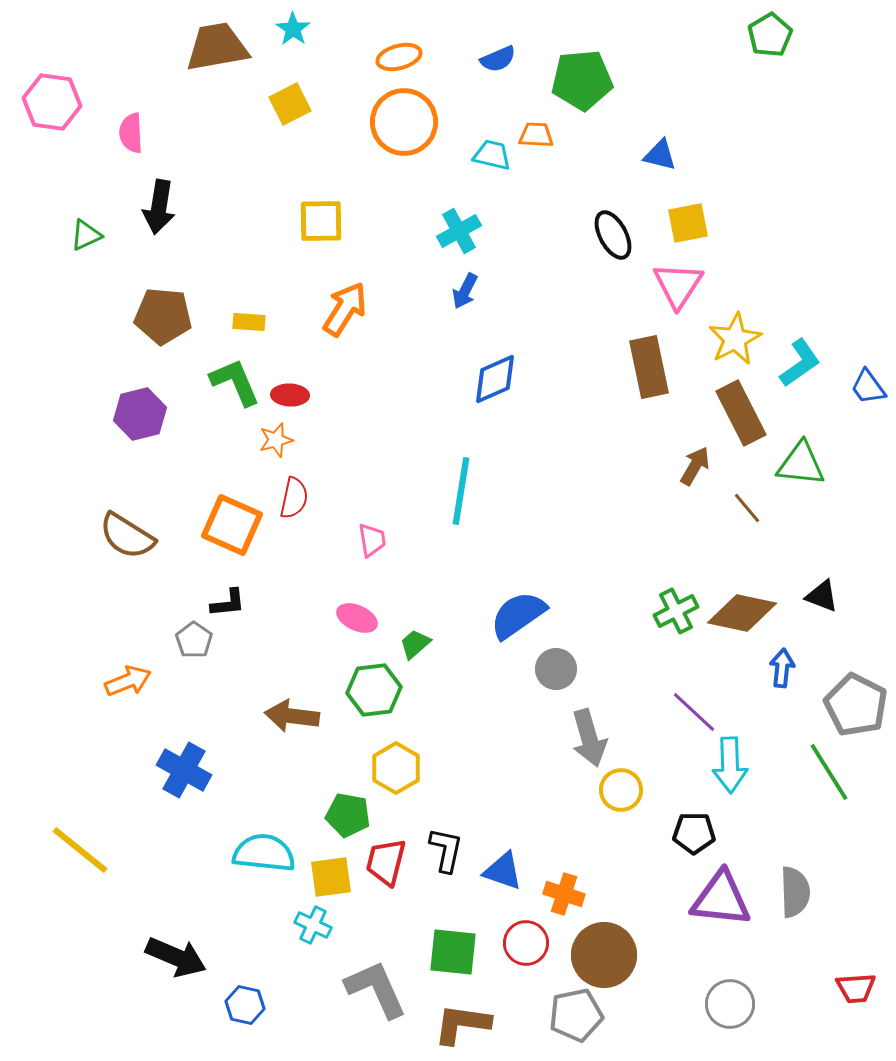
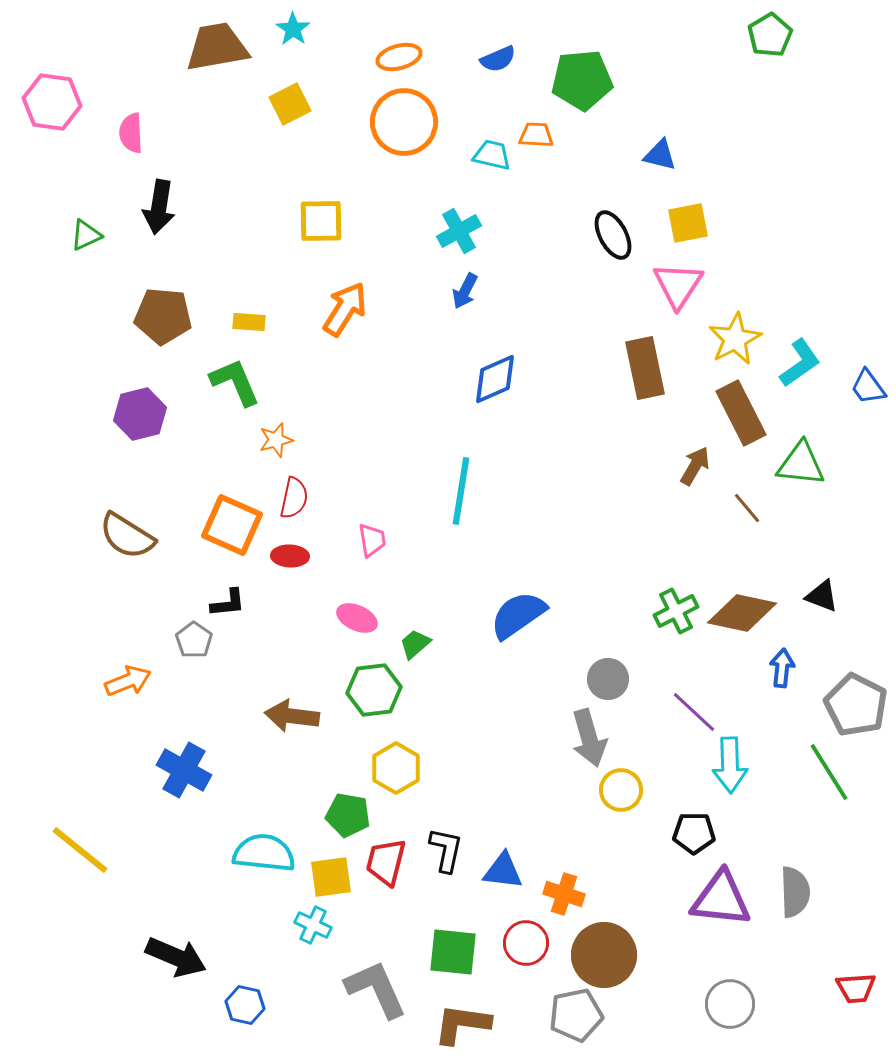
brown rectangle at (649, 367): moved 4 px left, 1 px down
red ellipse at (290, 395): moved 161 px down
gray circle at (556, 669): moved 52 px right, 10 px down
blue triangle at (503, 871): rotated 12 degrees counterclockwise
